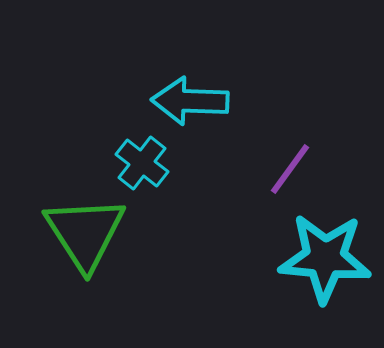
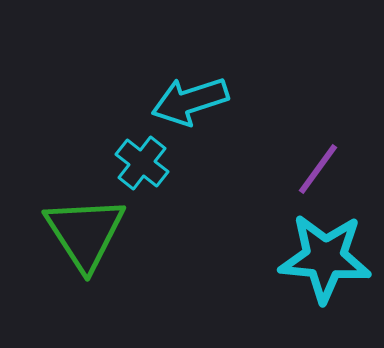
cyan arrow: rotated 20 degrees counterclockwise
purple line: moved 28 px right
